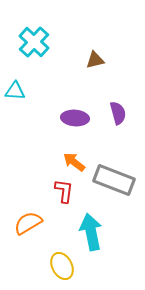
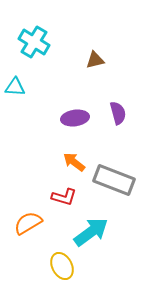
cyan cross: rotated 12 degrees counterclockwise
cyan triangle: moved 4 px up
purple ellipse: rotated 12 degrees counterclockwise
red L-shape: moved 6 px down; rotated 100 degrees clockwise
cyan arrow: rotated 66 degrees clockwise
